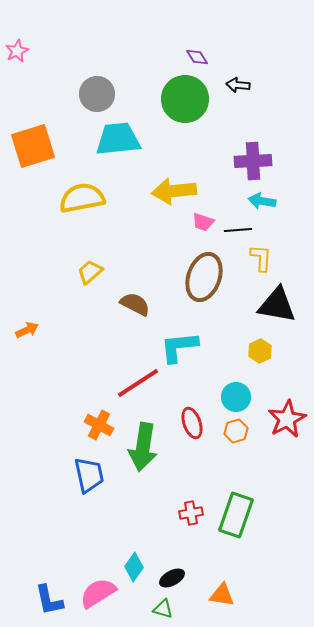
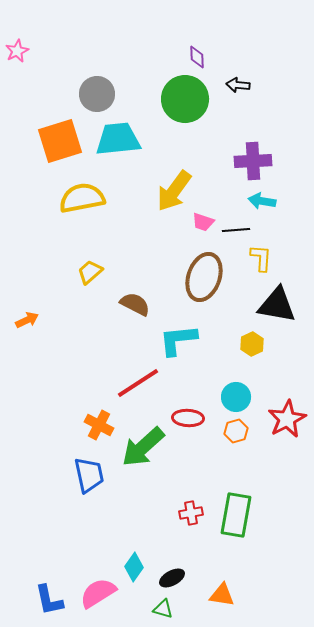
purple diamond: rotated 30 degrees clockwise
orange square: moved 27 px right, 5 px up
yellow arrow: rotated 48 degrees counterclockwise
black line: moved 2 px left
orange arrow: moved 10 px up
cyan L-shape: moved 1 px left, 7 px up
yellow hexagon: moved 8 px left, 7 px up
red ellipse: moved 4 px left, 5 px up; rotated 68 degrees counterclockwise
green arrow: rotated 39 degrees clockwise
green rectangle: rotated 9 degrees counterclockwise
